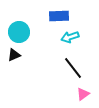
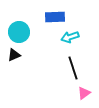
blue rectangle: moved 4 px left, 1 px down
black line: rotated 20 degrees clockwise
pink triangle: moved 1 px right, 1 px up
